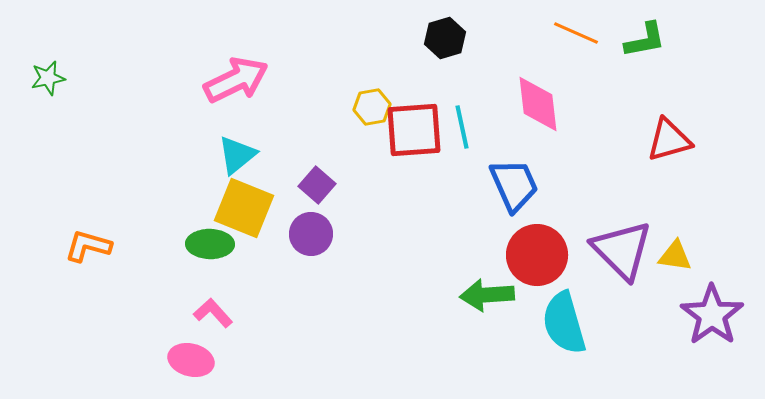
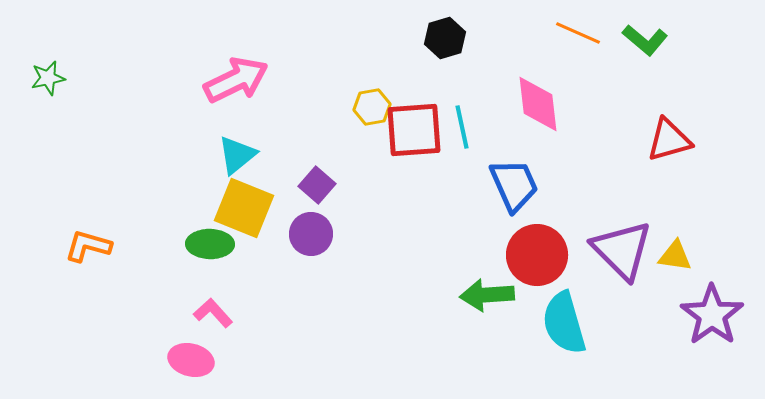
orange line: moved 2 px right
green L-shape: rotated 51 degrees clockwise
